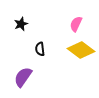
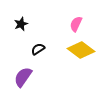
black semicircle: moved 2 px left; rotated 64 degrees clockwise
